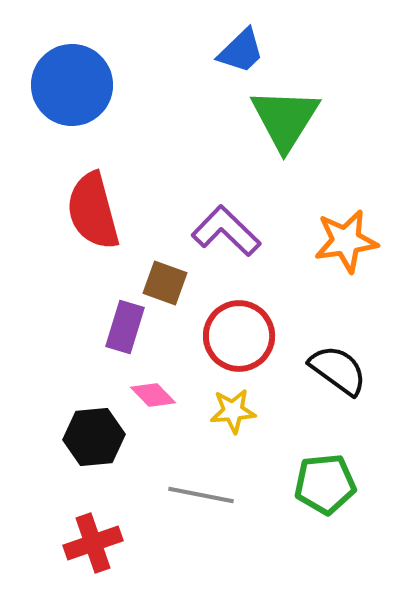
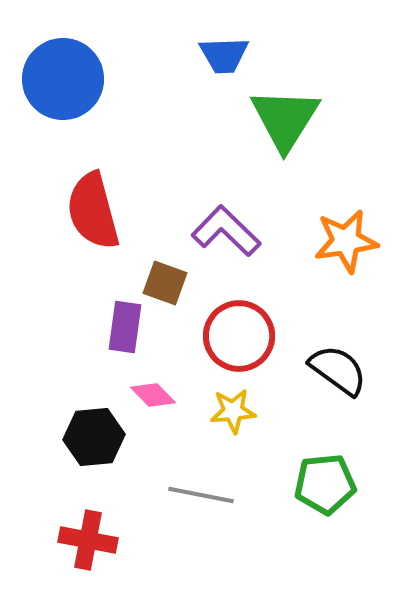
blue trapezoid: moved 17 px left, 4 px down; rotated 42 degrees clockwise
blue circle: moved 9 px left, 6 px up
purple rectangle: rotated 9 degrees counterclockwise
red cross: moved 5 px left, 3 px up; rotated 30 degrees clockwise
